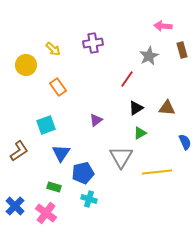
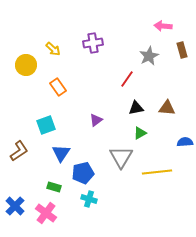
black triangle: rotated 21 degrees clockwise
blue semicircle: rotated 70 degrees counterclockwise
